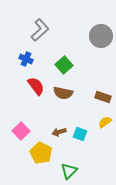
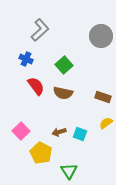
yellow semicircle: moved 1 px right, 1 px down
green triangle: rotated 18 degrees counterclockwise
